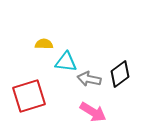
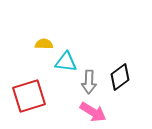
black diamond: moved 3 px down
gray arrow: moved 3 px down; rotated 100 degrees counterclockwise
